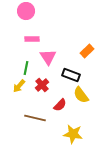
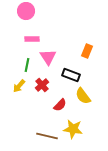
orange rectangle: rotated 24 degrees counterclockwise
green line: moved 1 px right, 3 px up
yellow semicircle: moved 2 px right, 1 px down
brown line: moved 12 px right, 18 px down
yellow star: moved 5 px up
